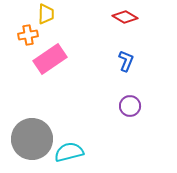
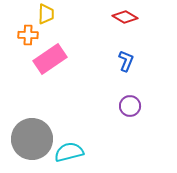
orange cross: rotated 12 degrees clockwise
